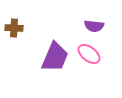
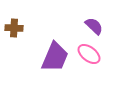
purple semicircle: rotated 144 degrees counterclockwise
